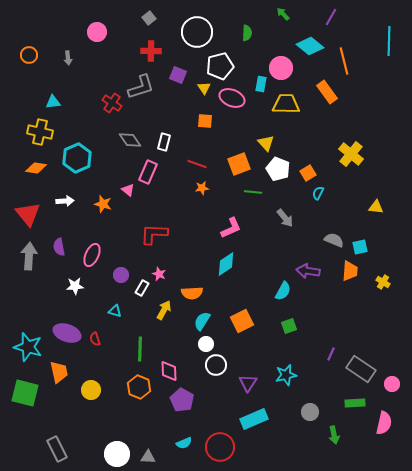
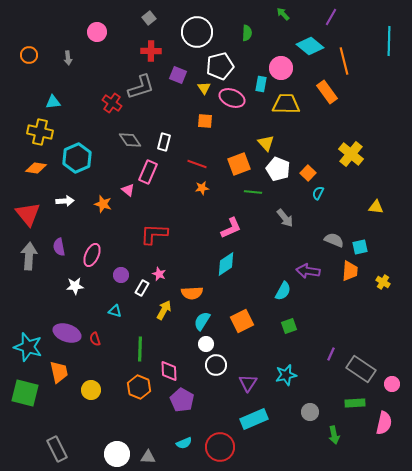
orange square at (308, 173): rotated 14 degrees counterclockwise
